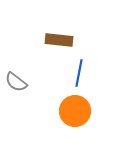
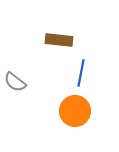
blue line: moved 2 px right
gray semicircle: moved 1 px left
